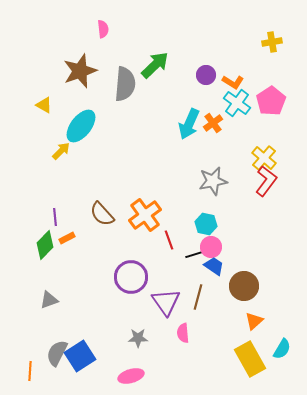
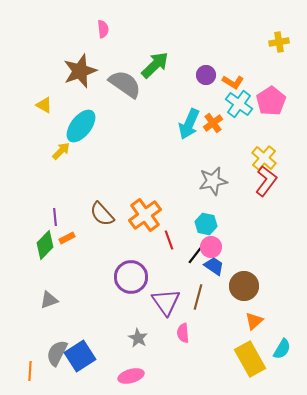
yellow cross at (272, 42): moved 7 px right
gray semicircle at (125, 84): rotated 60 degrees counterclockwise
cyan cross at (237, 103): moved 2 px right, 1 px down
black line at (196, 254): rotated 35 degrees counterclockwise
gray star at (138, 338): rotated 30 degrees clockwise
